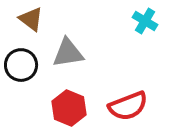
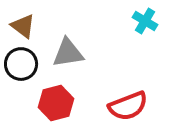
brown triangle: moved 8 px left, 7 px down
black circle: moved 1 px up
red hexagon: moved 13 px left, 5 px up; rotated 24 degrees clockwise
